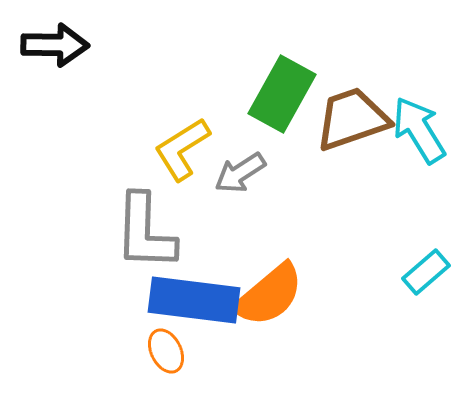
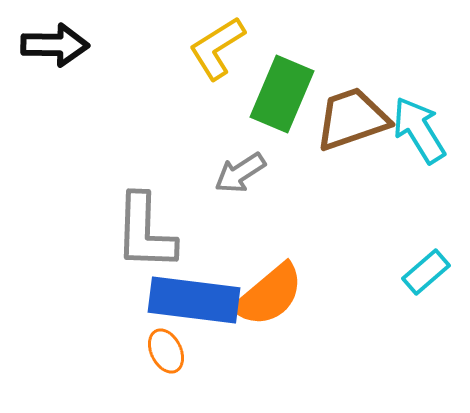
green rectangle: rotated 6 degrees counterclockwise
yellow L-shape: moved 35 px right, 101 px up
